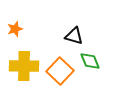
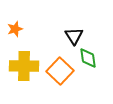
black triangle: rotated 42 degrees clockwise
green diamond: moved 2 px left, 3 px up; rotated 15 degrees clockwise
